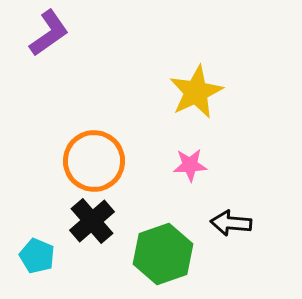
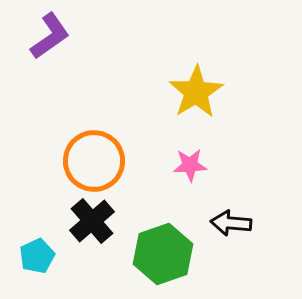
purple L-shape: moved 1 px right, 3 px down
yellow star: rotated 6 degrees counterclockwise
cyan pentagon: rotated 24 degrees clockwise
